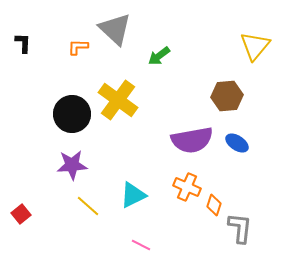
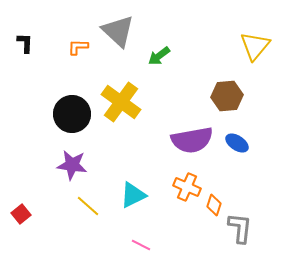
gray triangle: moved 3 px right, 2 px down
black L-shape: moved 2 px right
yellow cross: moved 3 px right, 2 px down
purple star: rotated 12 degrees clockwise
